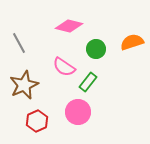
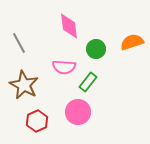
pink diamond: rotated 68 degrees clockwise
pink semicircle: rotated 30 degrees counterclockwise
brown star: rotated 20 degrees counterclockwise
